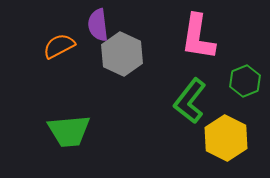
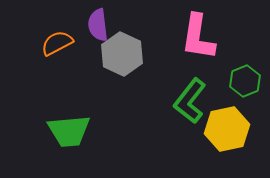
orange semicircle: moved 2 px left, 3 px up
yellow hexagon: moved 1 px right, 9 px up; rotated 21 degrees clockwise
